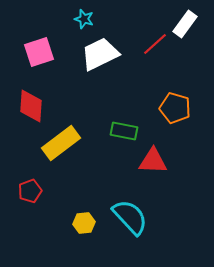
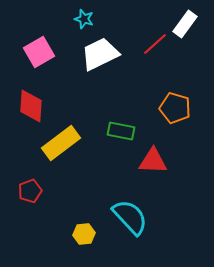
pink square: rotated 12 degrees counterclockwise
green rectangle: moved 3 px left
yellow hexagon: moved 11 px down
